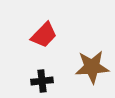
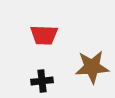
red trapezoid: rotated 48 degrees clockwise
